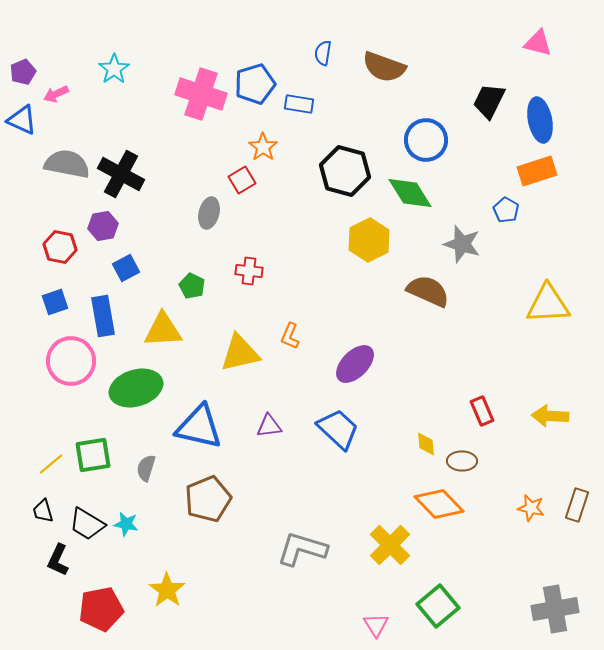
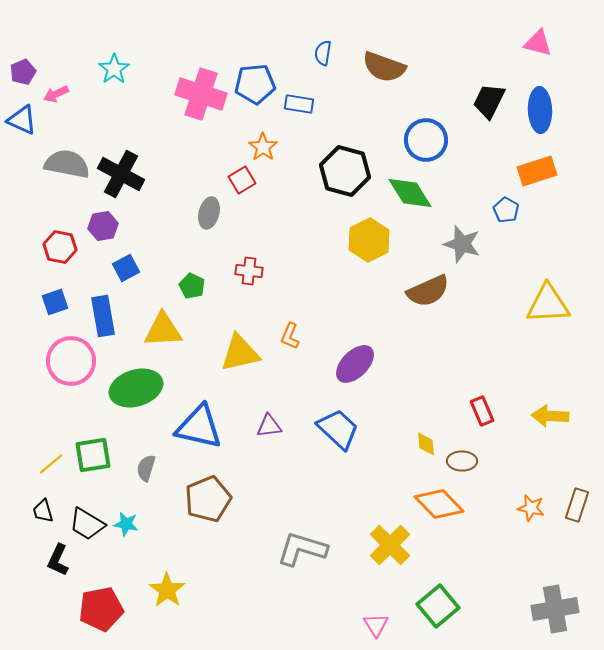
blue pentagon at (255, 84): rotated 12 degrees clockwise
blue ellipse at (540, 120): moved 10 px up; rotated 9 degrees clockwise
brown semicircle at (428, 291): rotated 132 degrees clockwise
